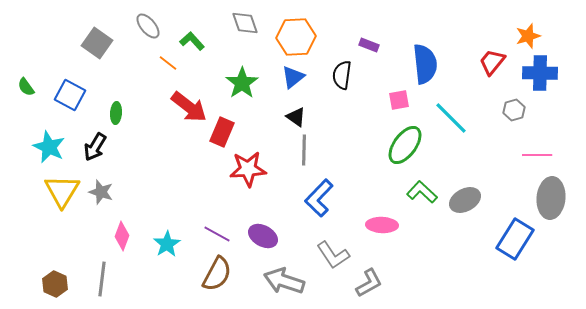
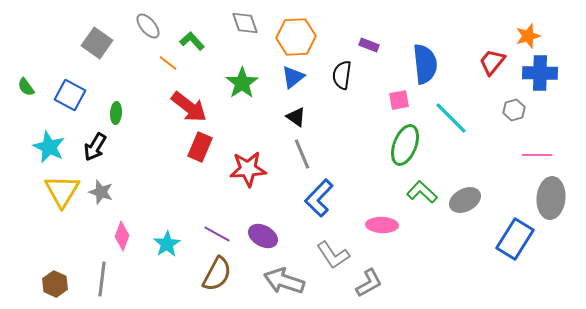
red rectangle at (222, 132): moved 22 px left, 15 px down
green ellipse at (405, 145): rotated 15 degrees counterclockwise
gray line at (304, 150): moved 2 px left, 4 px down; rotated 24 degrees counterclockwise
